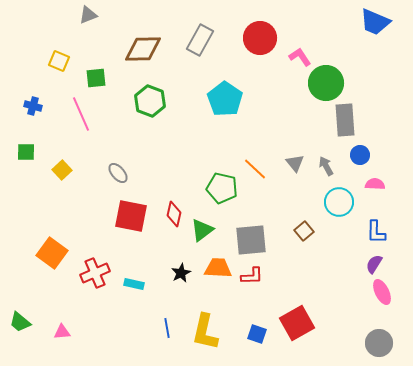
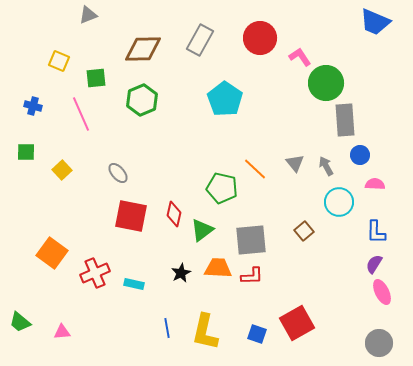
green hexagon at (150, 101): moved 8 px left, 1 px up; rotated 16 degrees clockwise
